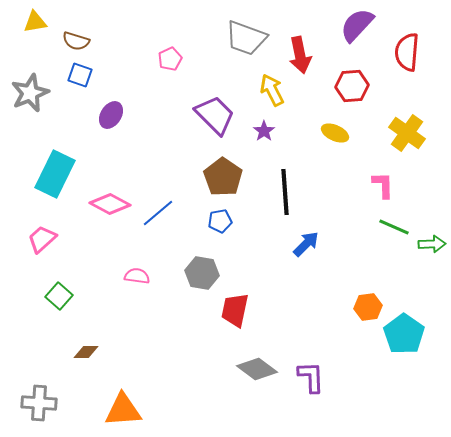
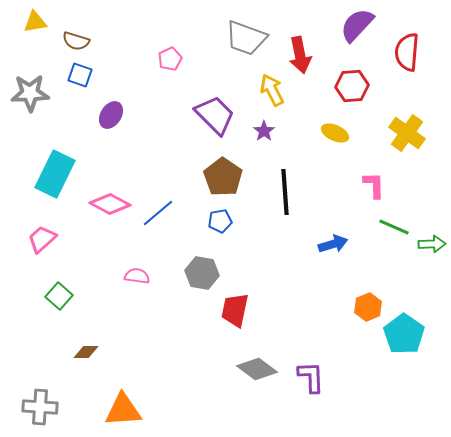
gray star: rotated 21 degrees clockwise
pink L-shape: moved 9 px left
blue arrow: moved 27 px right; rotated 28 degrees clockwise
orange hexagon: rotated 16 degrees counterclockwise
gray cross: moved 1 px right, 4 px down
